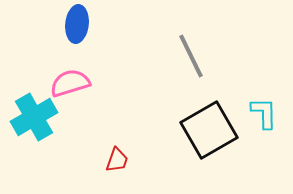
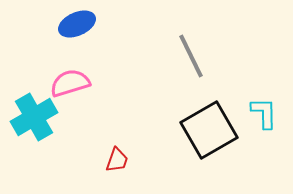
blue ellipse: rotated 60 degrees clockwise
